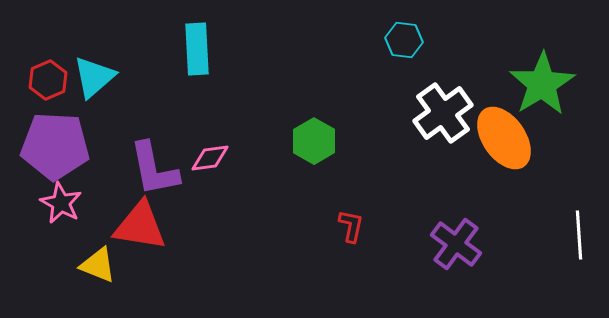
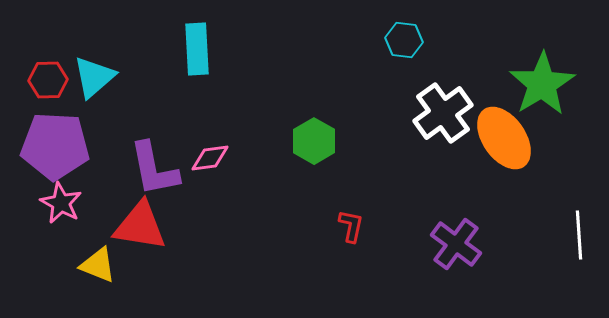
red hexagon: rotated 21 degrees clockwise
